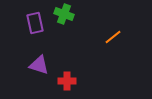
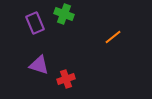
purple rectangle: rotated 10 degrees counterclockwise
red cross: moved 1 px left, 2 px up; rotated 18 degrees counterclockwise
